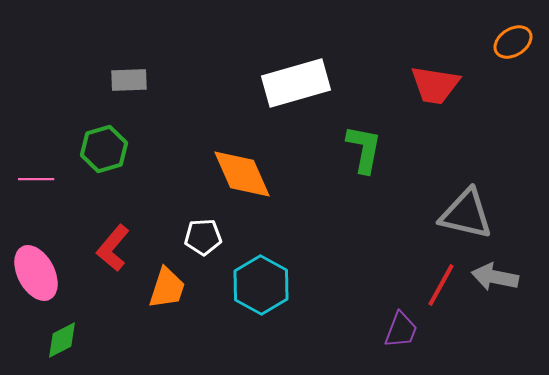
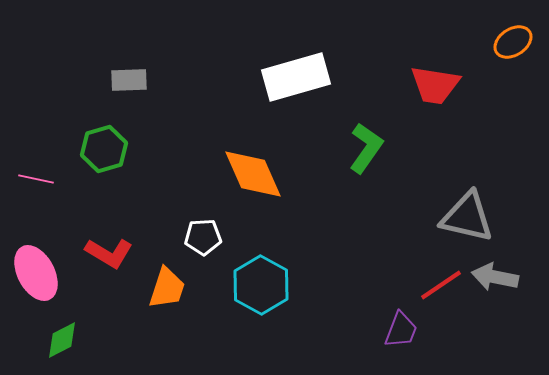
white rectangle: moved 6 px up
green L-shape: moved 2 px right, 1 px up; rotated 24 degrees clockwise
orange diamond: moved 11 px right
pink line: rotated 12 degrees clockwise
gray triangle: moved 1 px right, 3 px down
red L-shape: moved 4 px left, 5 px down; rotated 99 degrees counterclockwise
red line: rotated 27 degrees clockwise
